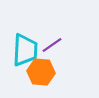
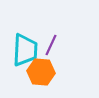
purple line: moved 1 px left; rotated 30 degrees counterclockwise
